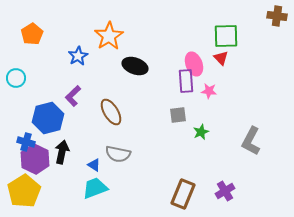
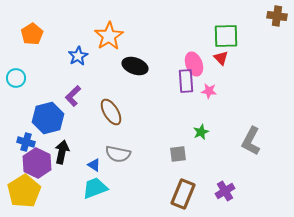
gray square: moved 39 px down
purple hexagon: moved 2 px right, 4 px down
